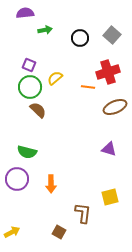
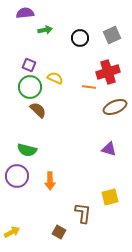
gray square: rotated 24 degrees clockwise
yellow semicircle: rotated 63 degrees clockwise
orange line: moved 1 px right
green semicircle: moved 2 px up
purple circle: moved 3 px up
orange arrow: moved 1 px left, 3 px up
